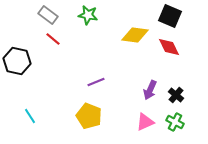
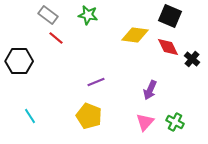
red line: moved 3 px right, 1 px up
red diamond: moved 1 px left
black hexagon: moved 2 px right; rotated 12 degrees counterclockwise
black cross: moved 16 px right, 36 px up
pink triangle: rotated 24 degrees counterclockwise
